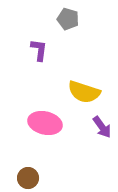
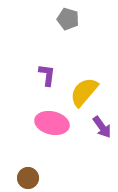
purple L-shape: moved 8 px right, 25 px down
yellow semicircle: rotated 112 degrees clockwise
pink ellipse: moved 7 px right
